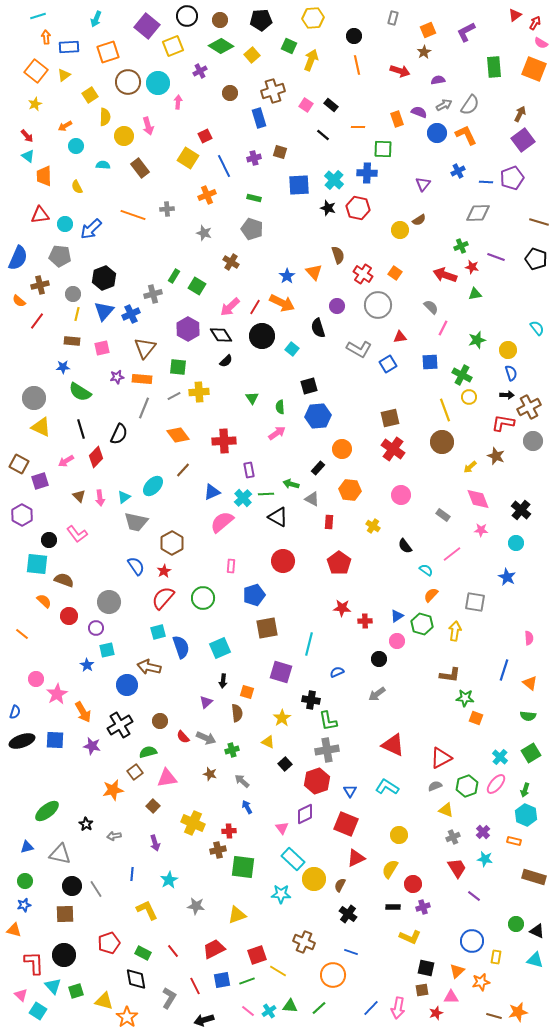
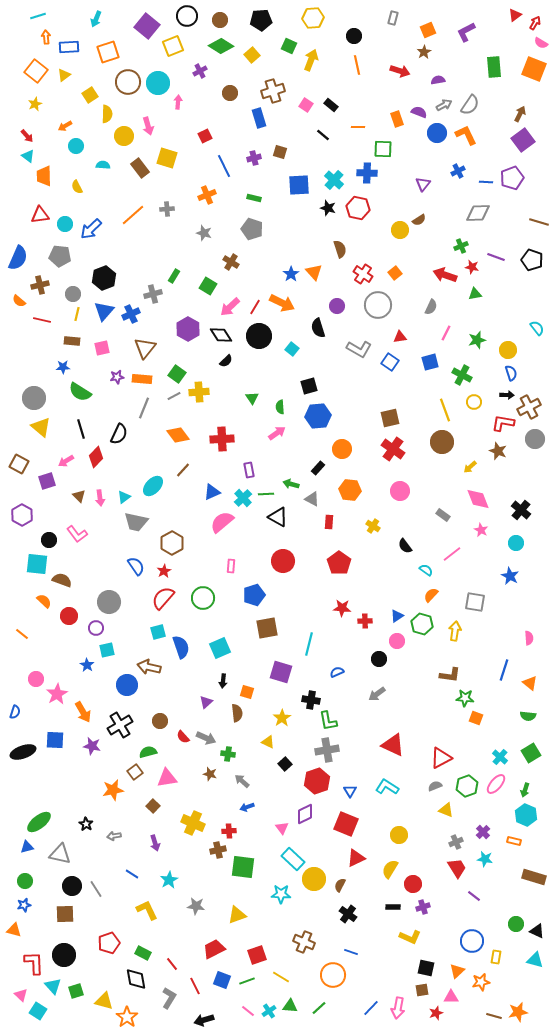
yellow semicircle at (105, 117): moved 2 px right, 3 px up
yellow square at (188, 158): moved 21 px left; rotated 15 degrees counterclockwise
orange line at (133, 215): rotated 60 degrees counterclockwise
brown semicircle at (338, 255): moved 2 px right, 6 px up
black pentagon at (536, 259): moved 4 px left, 1 px down
orange square at (395, 273): rotated 16 degrees clockwise
blue star at (287, 276): moved 4 px right, 2 px up
green square at (197, 286): moved 11 px right
gray semicircle at (431, 307): rotated 70 degrees clockwise
red line at (37, 321): moved 5 px right, 1 px up; rotated 66 degrees clockwise
pink line at (443, 328): moved 3 px right, 5 px down
black circle at (262, 336): moved 3 px left
blue square at (430, 362): rotated 12 degrees counterclockwise
blue square at (388, 364): moved 2 px right, 2 px up; rotated 24 degrees counterclockwise
green square at (178, 367): moved 1 px left, 7 px down; rotated 30 degrees clockwise
yellow circle at (469, 397): moved 5 px right, 5 px down
yellow triangle at (41, 427): rotated 15 degrees clockwise
red cross at (224, 441): moved 2 px left, 2 px up
gray circle at (533, 441): moved 2 px right, 2 px up
brown star at (496, 456): moved 2 px right, 5 px up
purple square at (40, 481): moved 7 px right
pink circle at (401, 495): moved 1 px left, 4 px up
pink star at (481, 530): rotated 24 degrees clockwise
blue star at (507, 577): moved 3 px right, 1 px up
brown semicircle at (64, 580): moved 2 px left
black ellipse at (22, 741): moved 1 px right, 11 px down
green cross at (232, 750): moved 4 px left, 4 px down; rotated 24 degrees clockwise
blue arrow at (247, 807): rotated 80 degrees counterclockwise
green ellipse at (47, 811): moved 8 px left, 11 px down
gray cross at (453, 837): moved 3 px right, 5 px down
blue line at (132, 874): rotated 64 degrees counterclockwise
red line at (173, 951): moved 1 px left, 13 px down
yellow line at (278, 971): moved 3 px right, 6 px down
blue square at (222, 980): rotated 30 degrees clockwise
